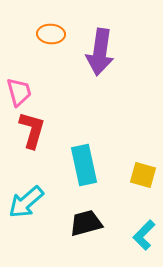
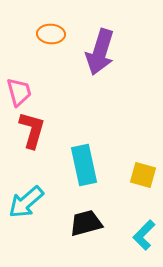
purple arrow: rotated 9 degrees clockwise
